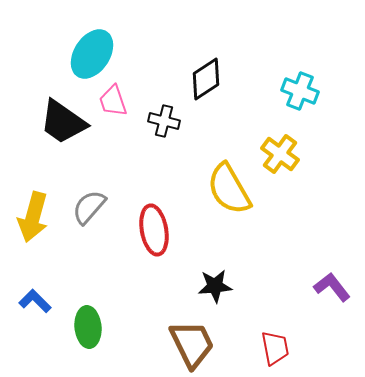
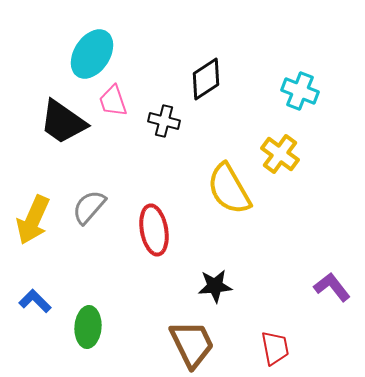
yellow arrow: moved 3 px down; rotated 9 degrees clockwise
green ellipse: rotated 9 degrees clockwise
